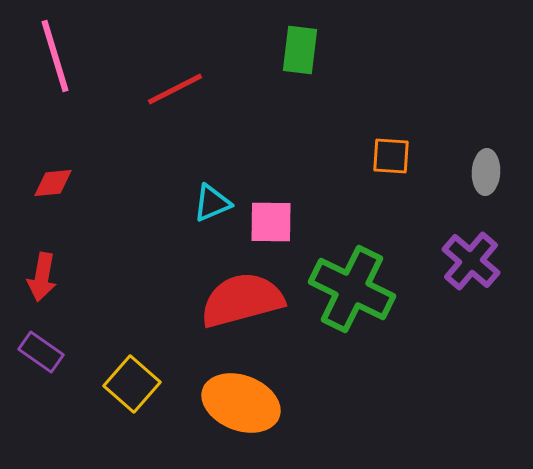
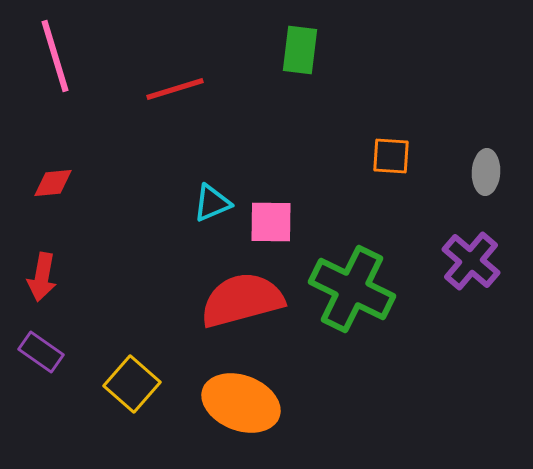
red line: rotated 10 degrees clockwise
